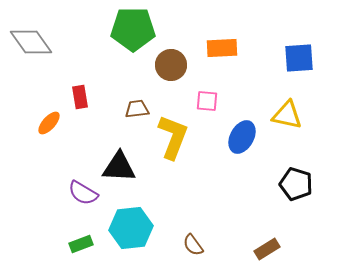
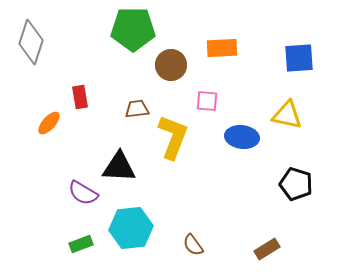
gray diamond: rotated 54 degrees clockwise
blue ellipse: rotated 68 degrees clockwise
